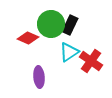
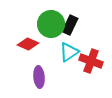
red diamond: moved 6 px down
red cross: rotated 15 degrees counterclockwise
